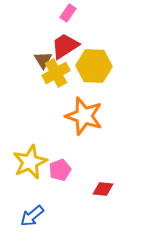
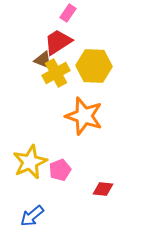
red trapezoid: moved 7 px left, 4 px up
brown triangle: rotated 36 degrees counterclockwise
